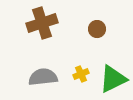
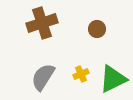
gray semicircle: rotated 52 degrees counterclockwise
